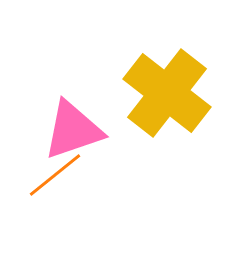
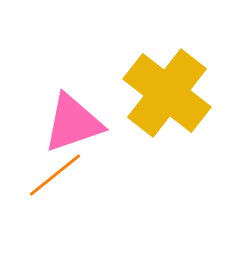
pink triangle: moved 7 px up
